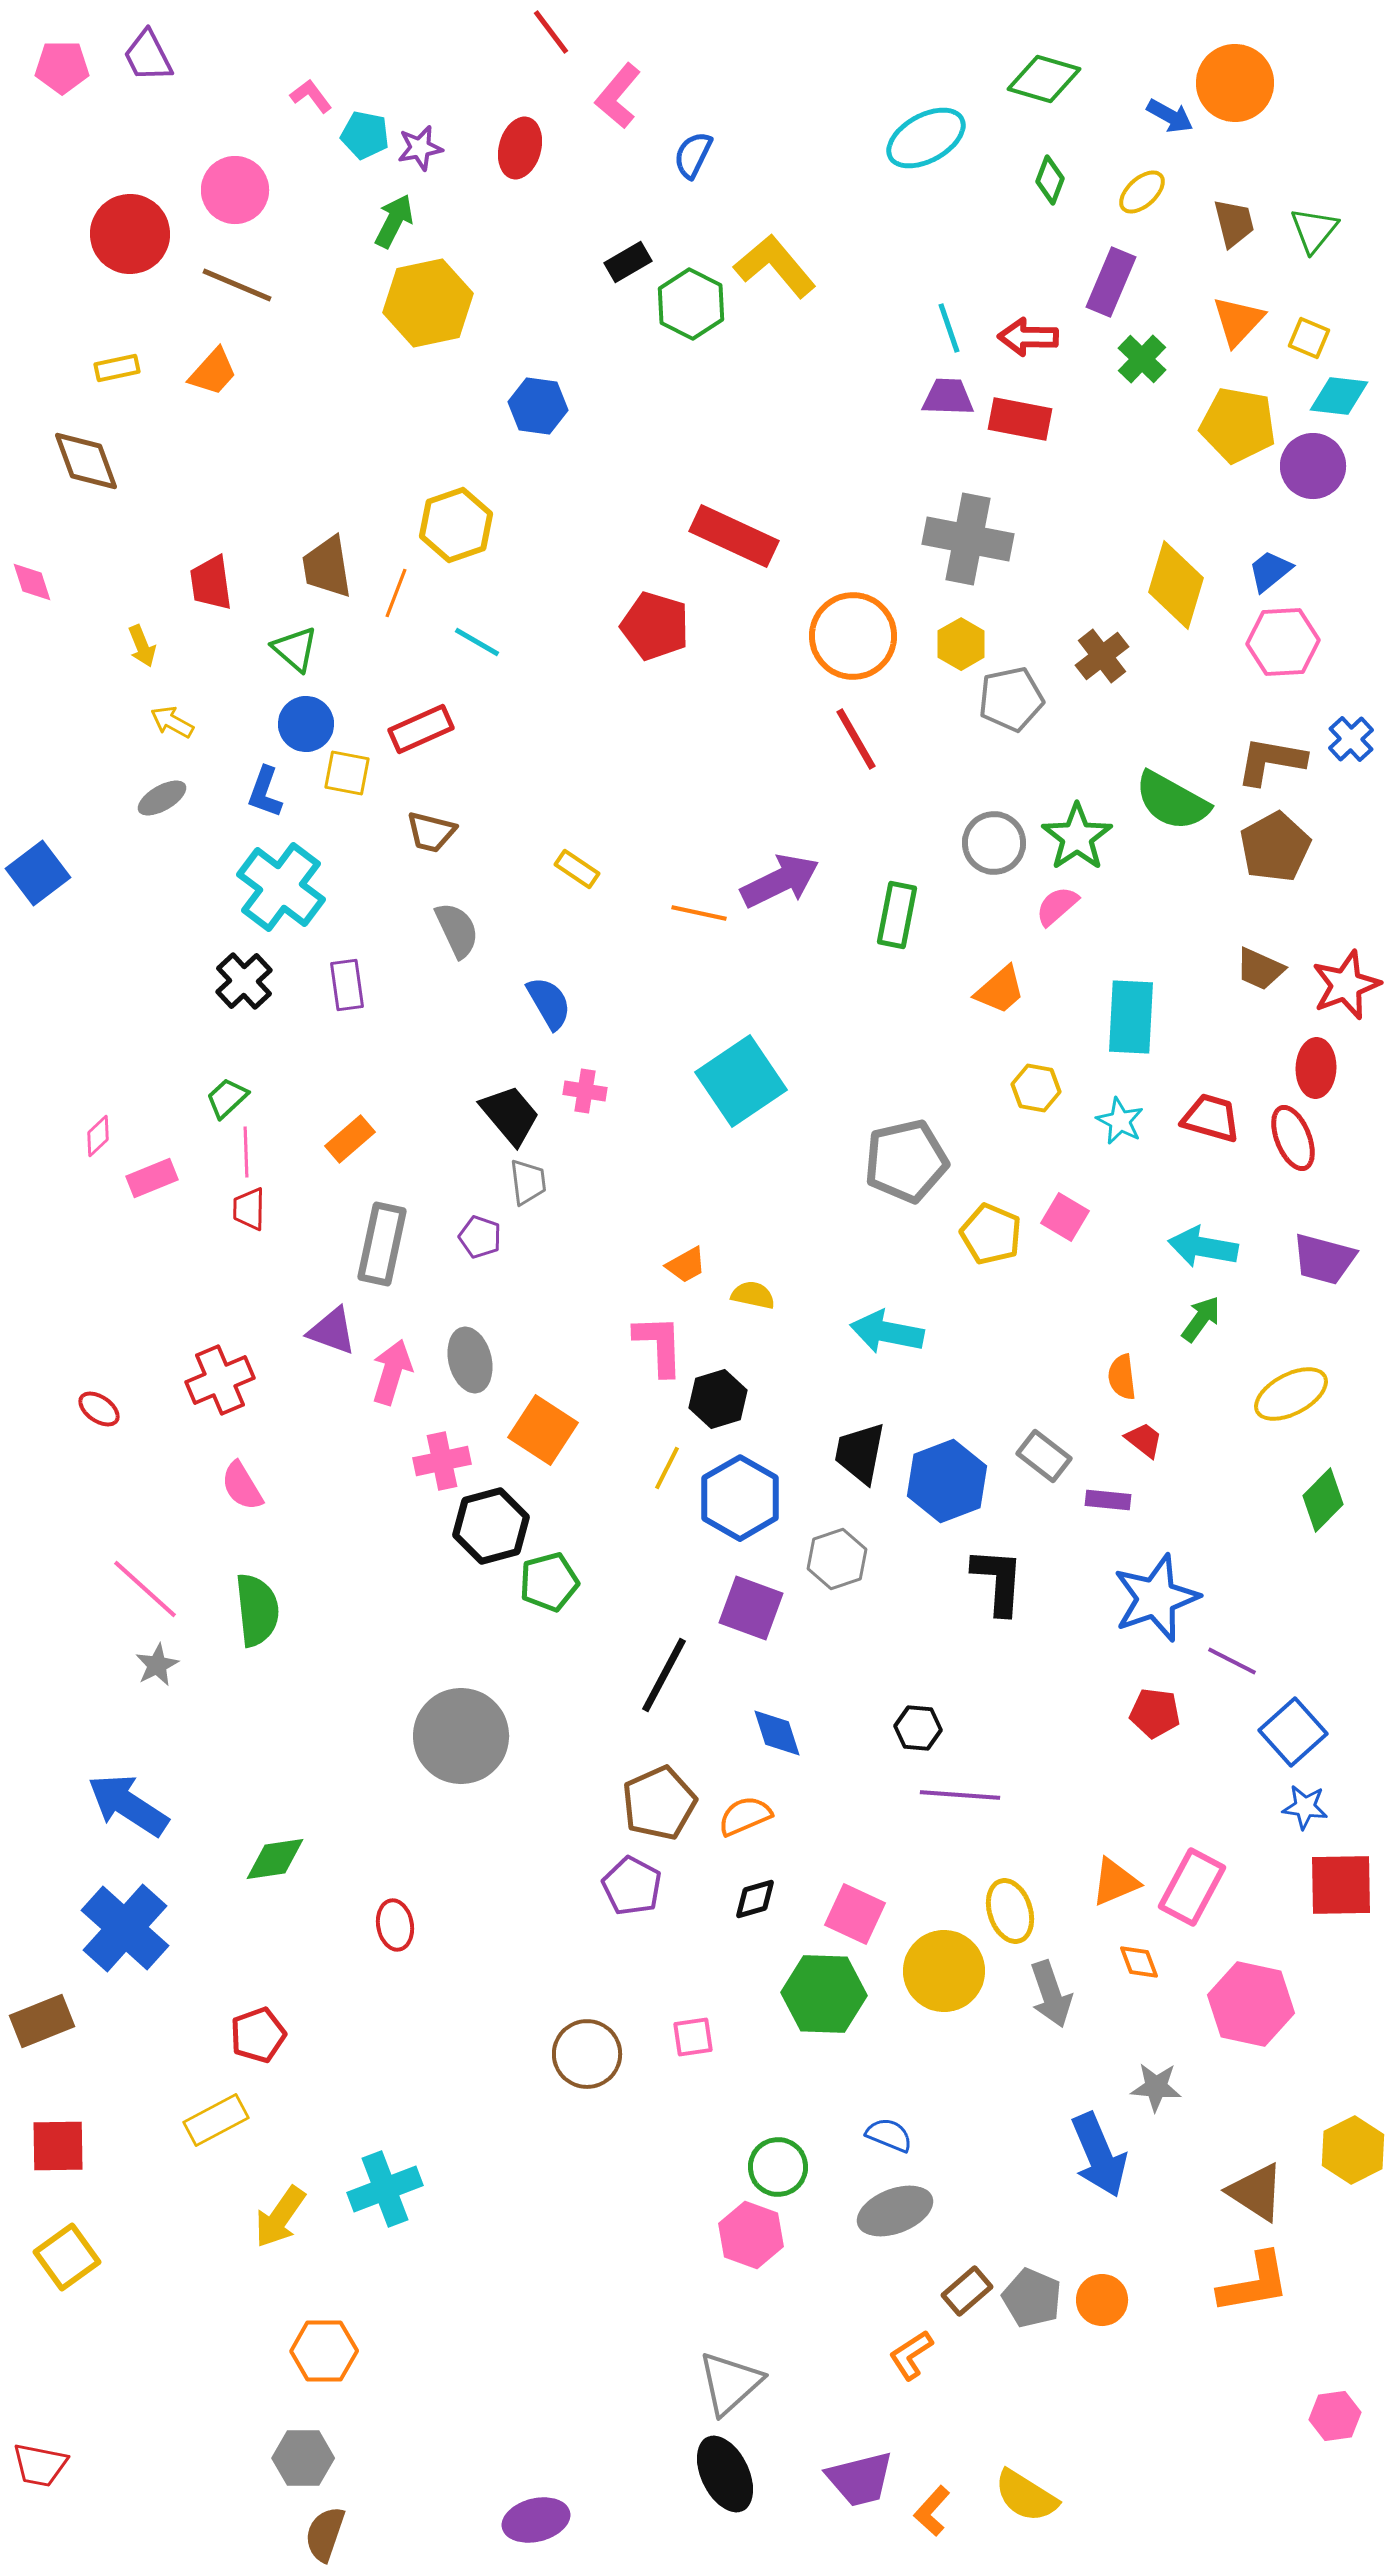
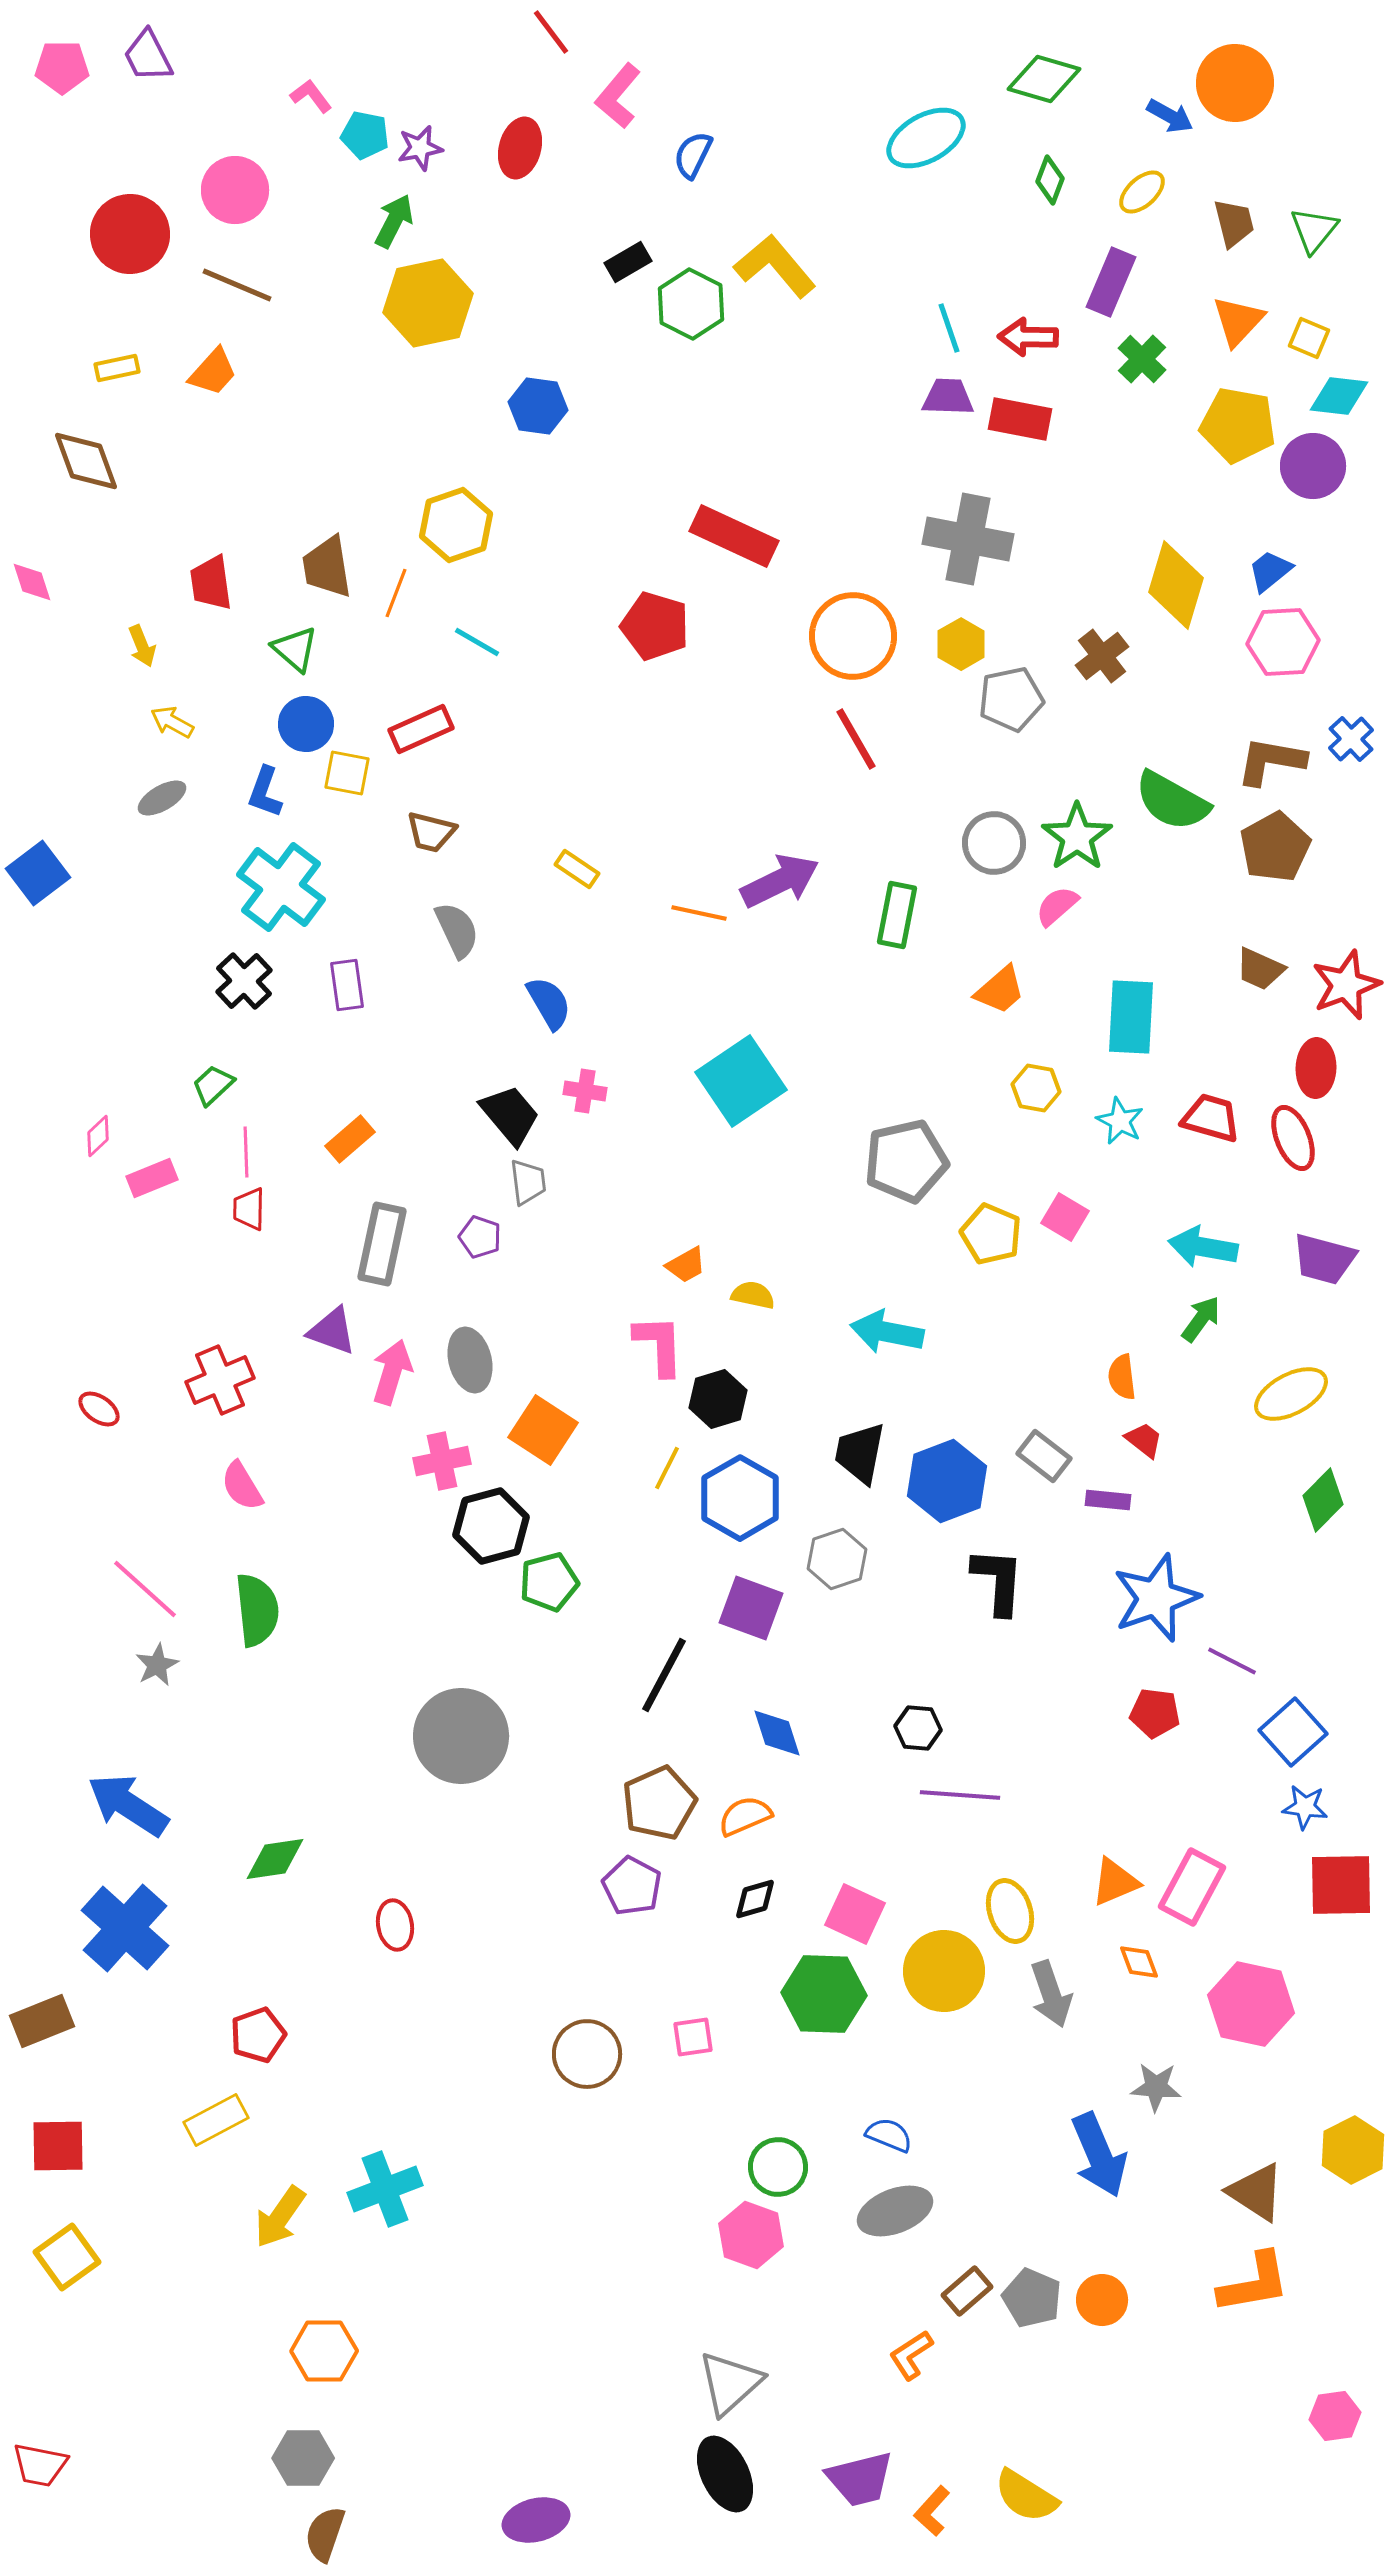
green trapezoid at (227, 1098): moved 14 px left, 13 px up
